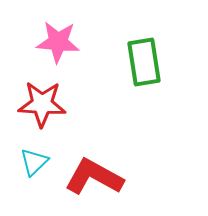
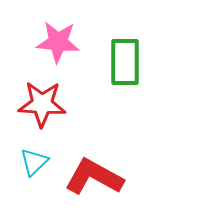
green rectangle: moved 19 px left; rotated 9 degrees clockwise
